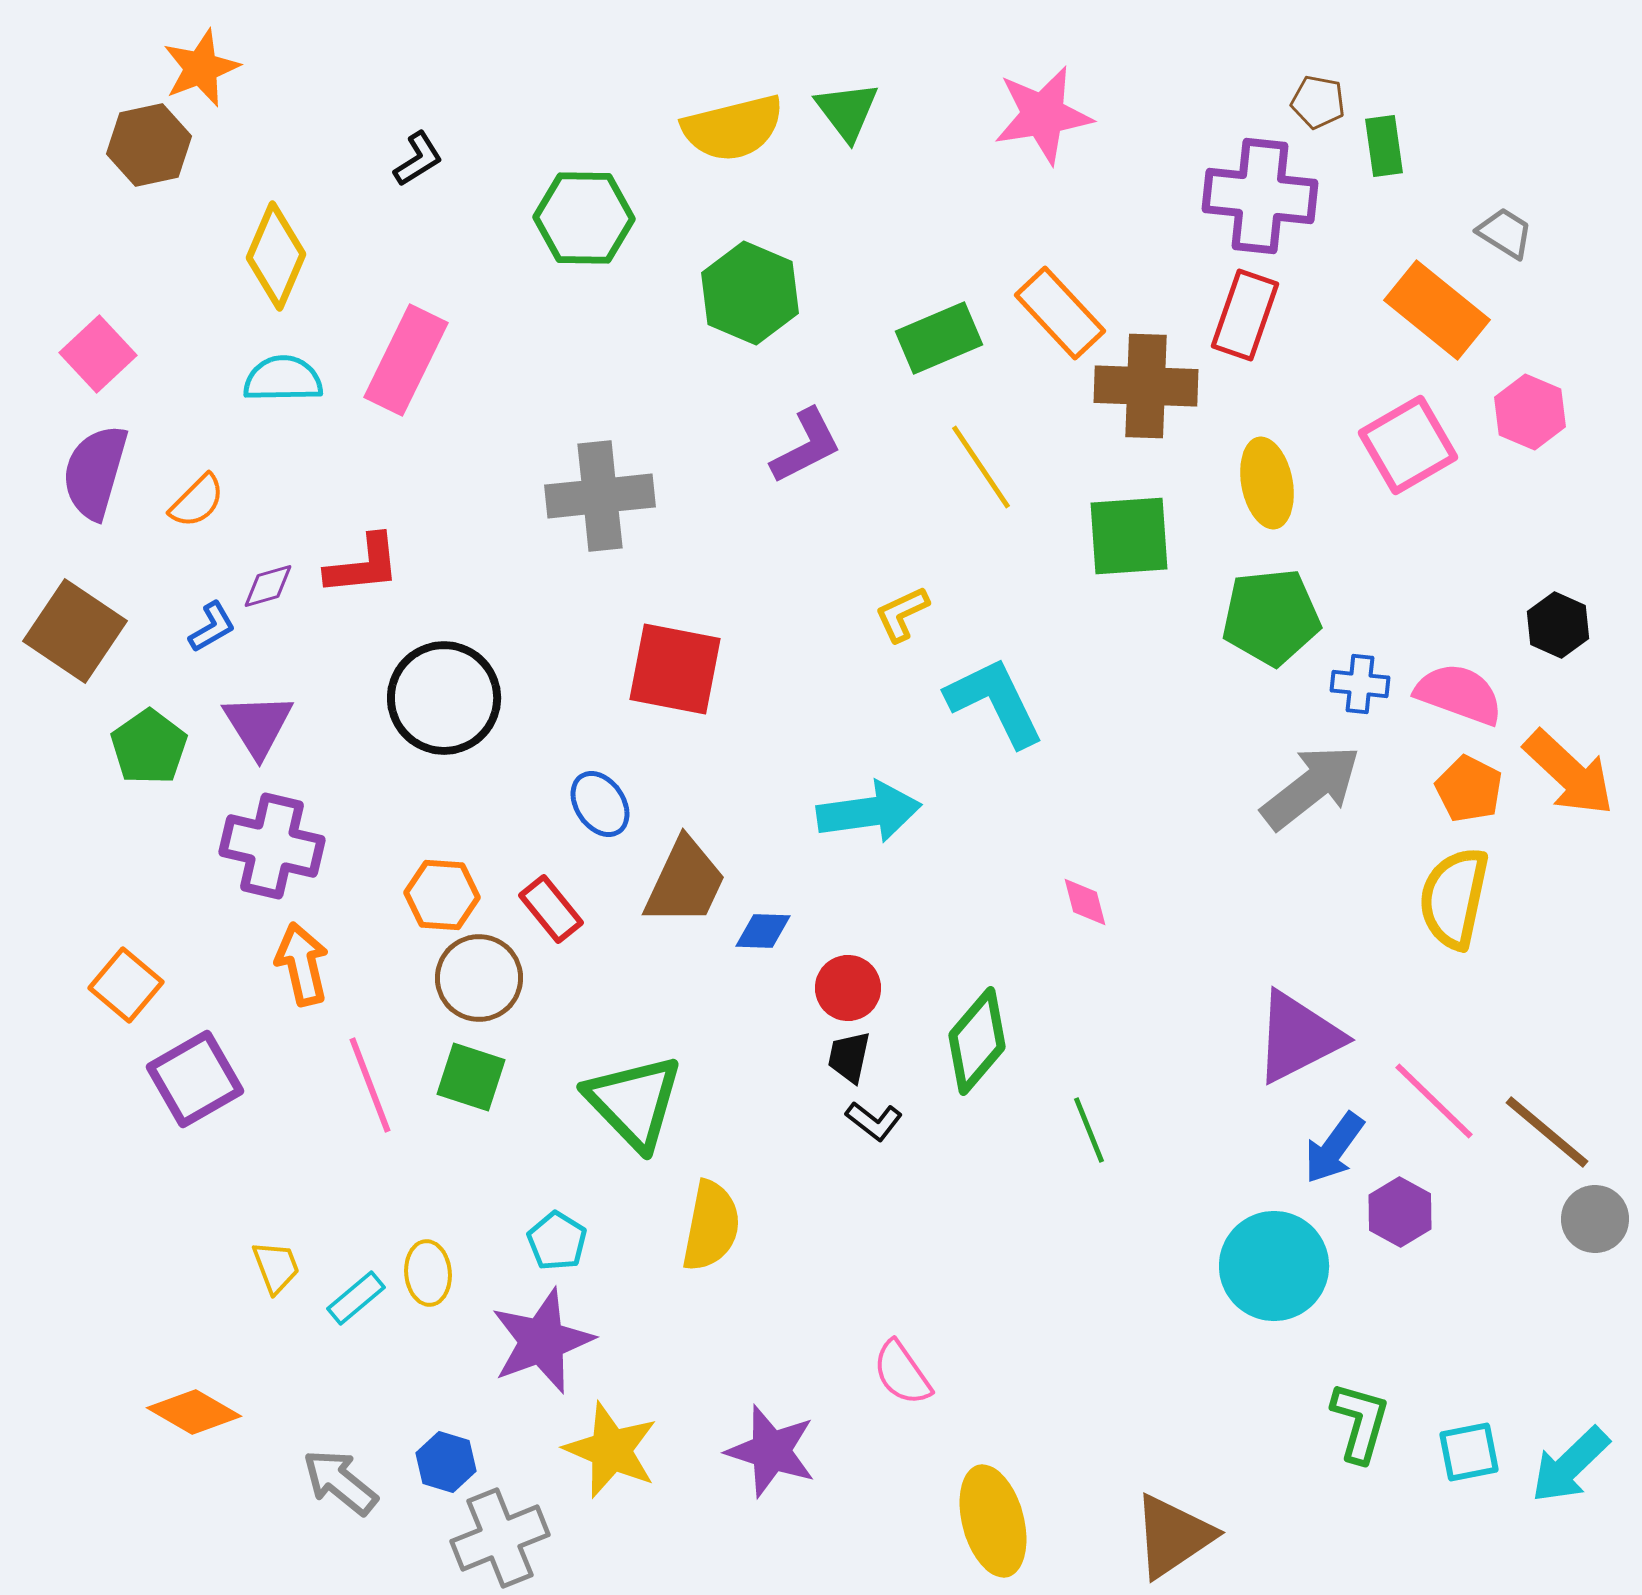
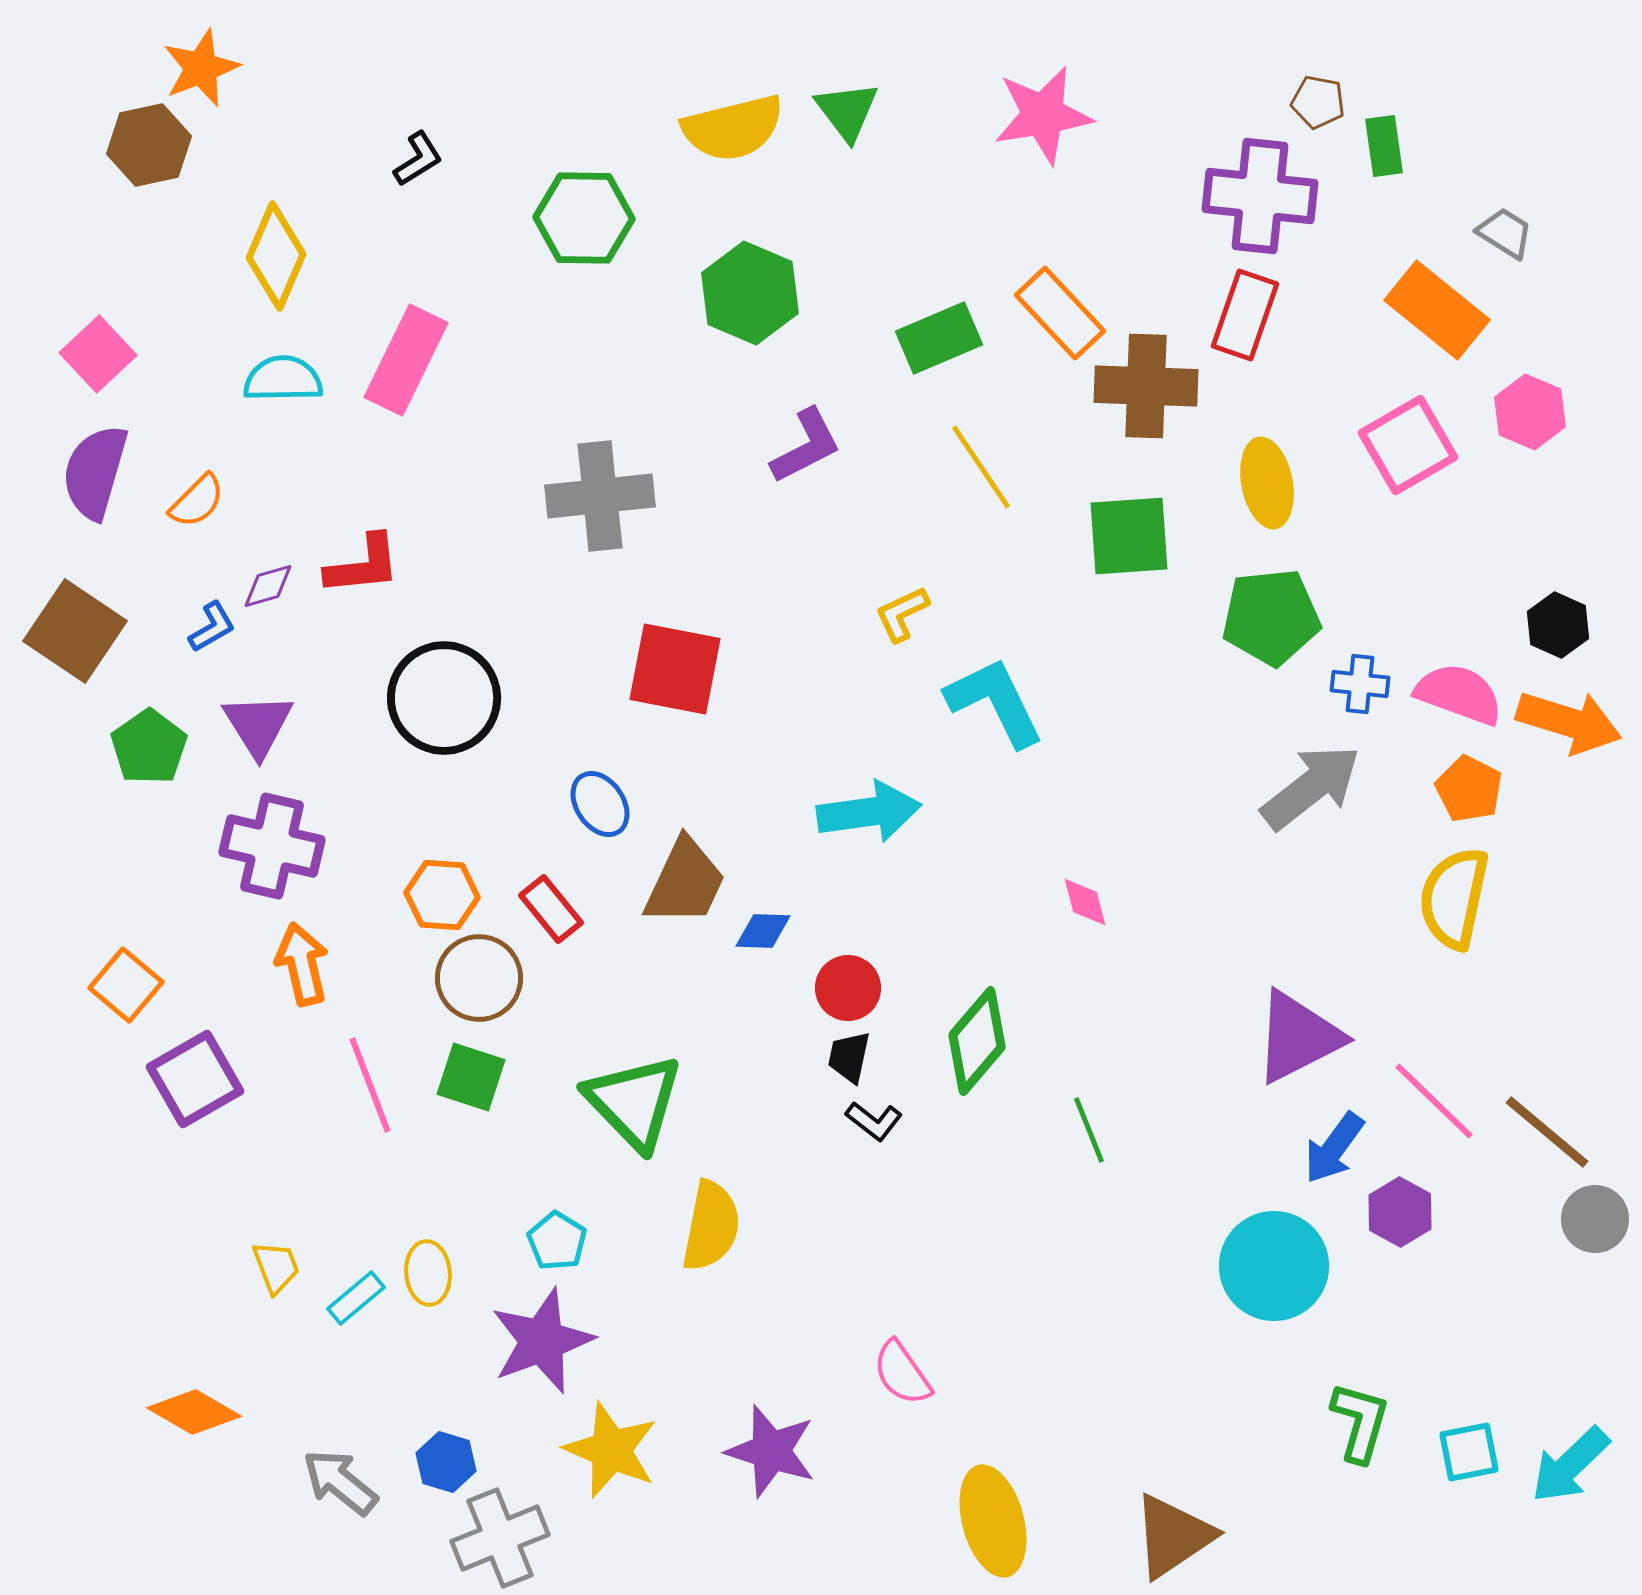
orange arrow at (1569, 773): moved 51 px up; rotated 26 degrees counterclockwise
